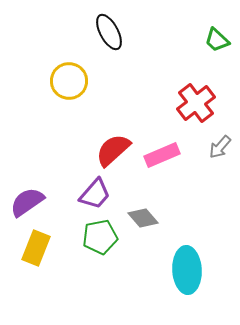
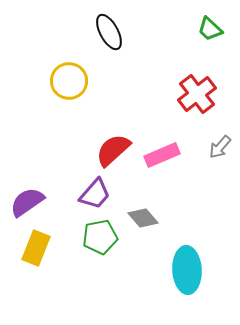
green trapezoid: moved 7 px left, 11 px up
red cross: moved 1 px right, 9 px up
